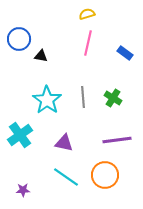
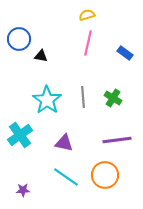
yellow semicircle: moved 1 px down
